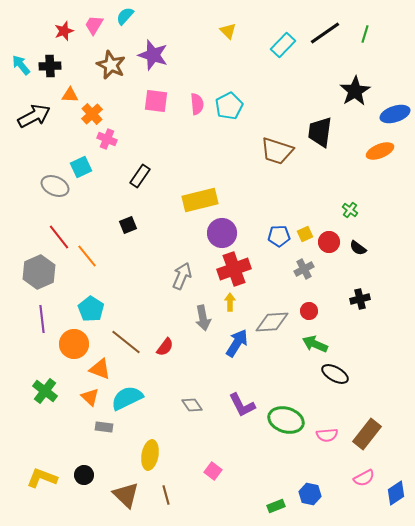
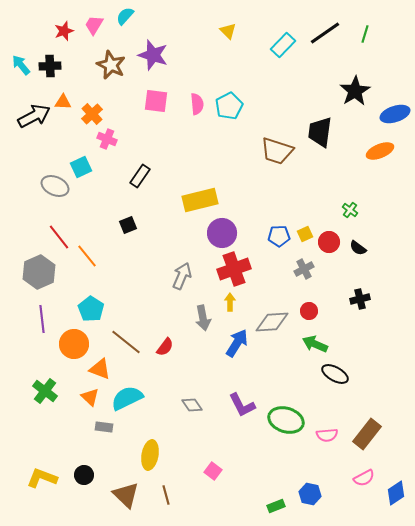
orange triangle at (70, 95): moved 7 px left, 7 px down
